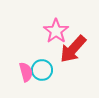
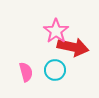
red arrow: moved 2 px up; rotated 120 degrees counterclockwise
cyan circle: moved 13 px right
